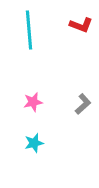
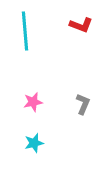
cyan line: moved 4 px left, 1 px down
gray L-shape: rotated 25 degrees counterclockwise
